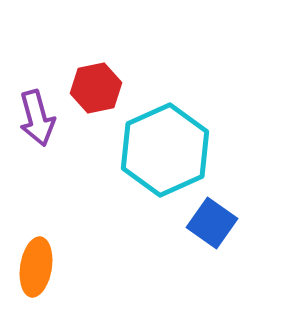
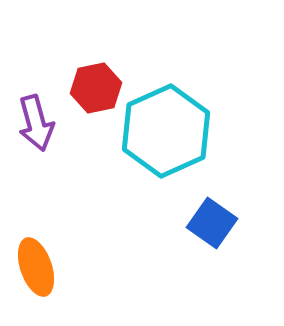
purple arrow: moved 1 px left, 5 px down
cyan hexagon: moved 1 px right, 19 px up
orange ellipse: rotated 28 degrees counterclockwise
